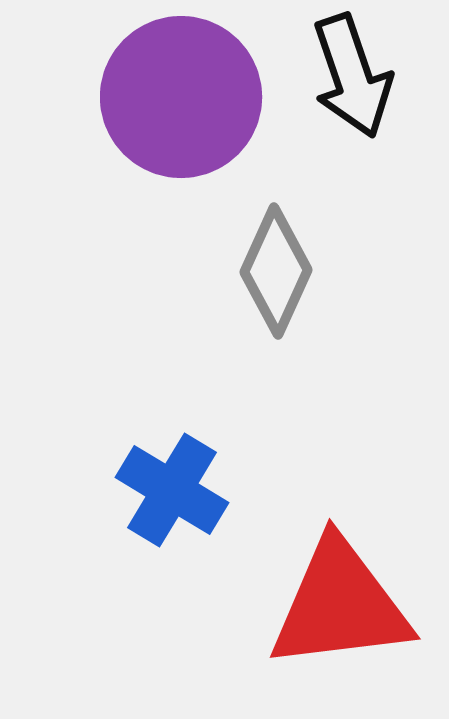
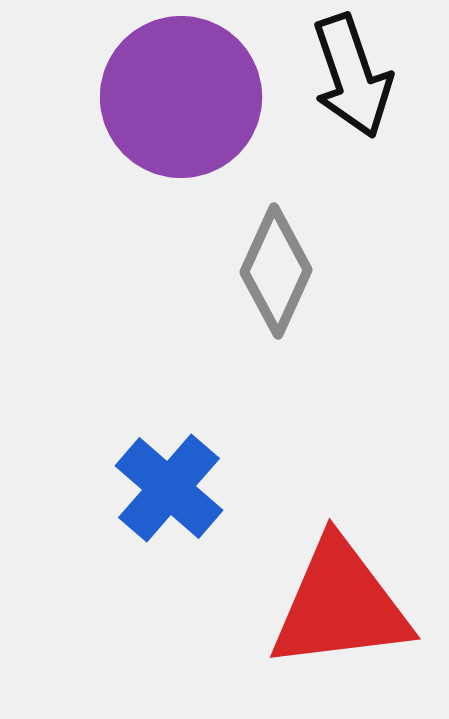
blue cross: moved 3 px left, 2 px up; rotated 10 degrees clockwise
